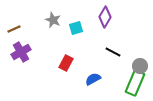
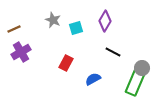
purple diamond: moved 4 px down
gray circle: moved 2 px right, 2 px down
